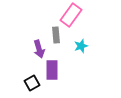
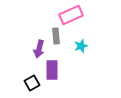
pink rectangle: rotated 30 degrees clockwise
gray rectangle: moved 1 px down
purple arrow: rotated 30 degrees clockwise
